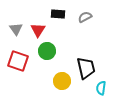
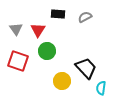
black trapezoid: rotated 30 degrees counterclockwise
